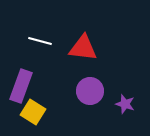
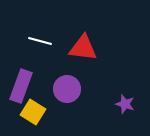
purple circle: moved 23 px left, 2 px up
